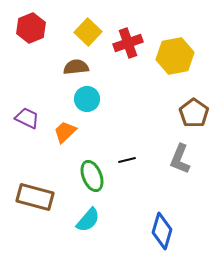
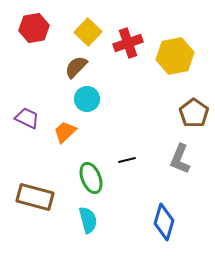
red hexagon: moved 3 px right; rotated 12 degrees clockwise
brown semicircle: rotated 40 degrees counterclockwise
green ellipse: moved 1 px left, 2 px down
cyan semicircle: rotated 56 degrees counterclockwise
blue diamond: moved 2 px right, 9 px up
